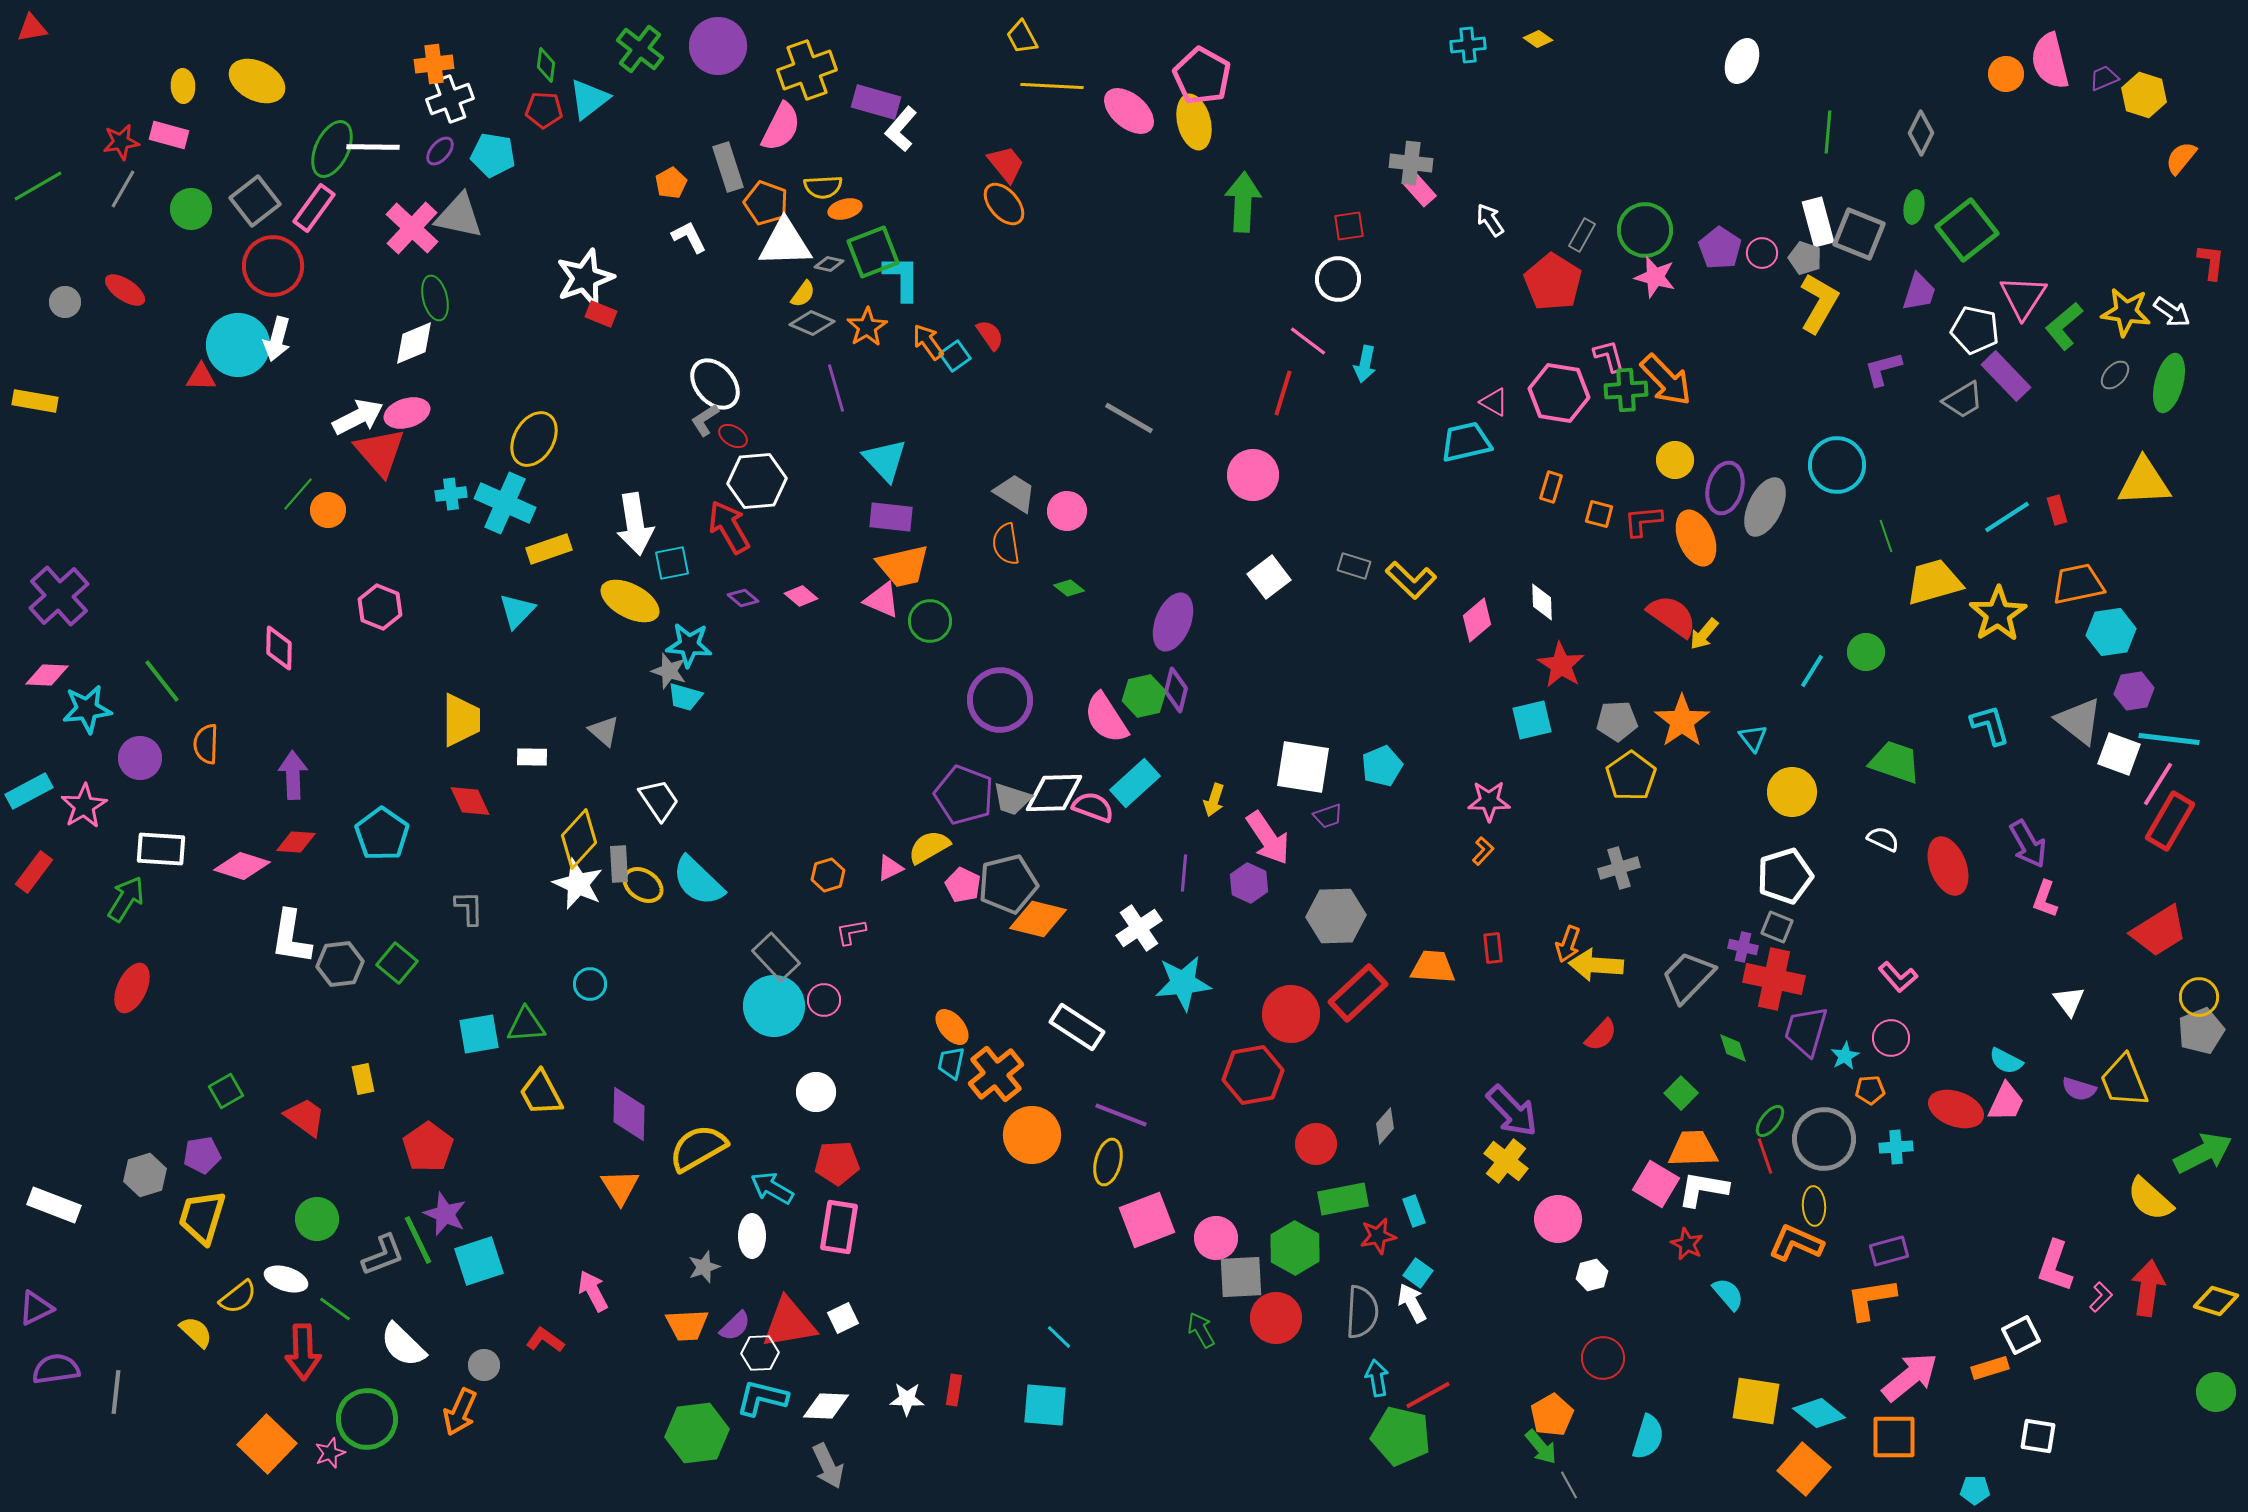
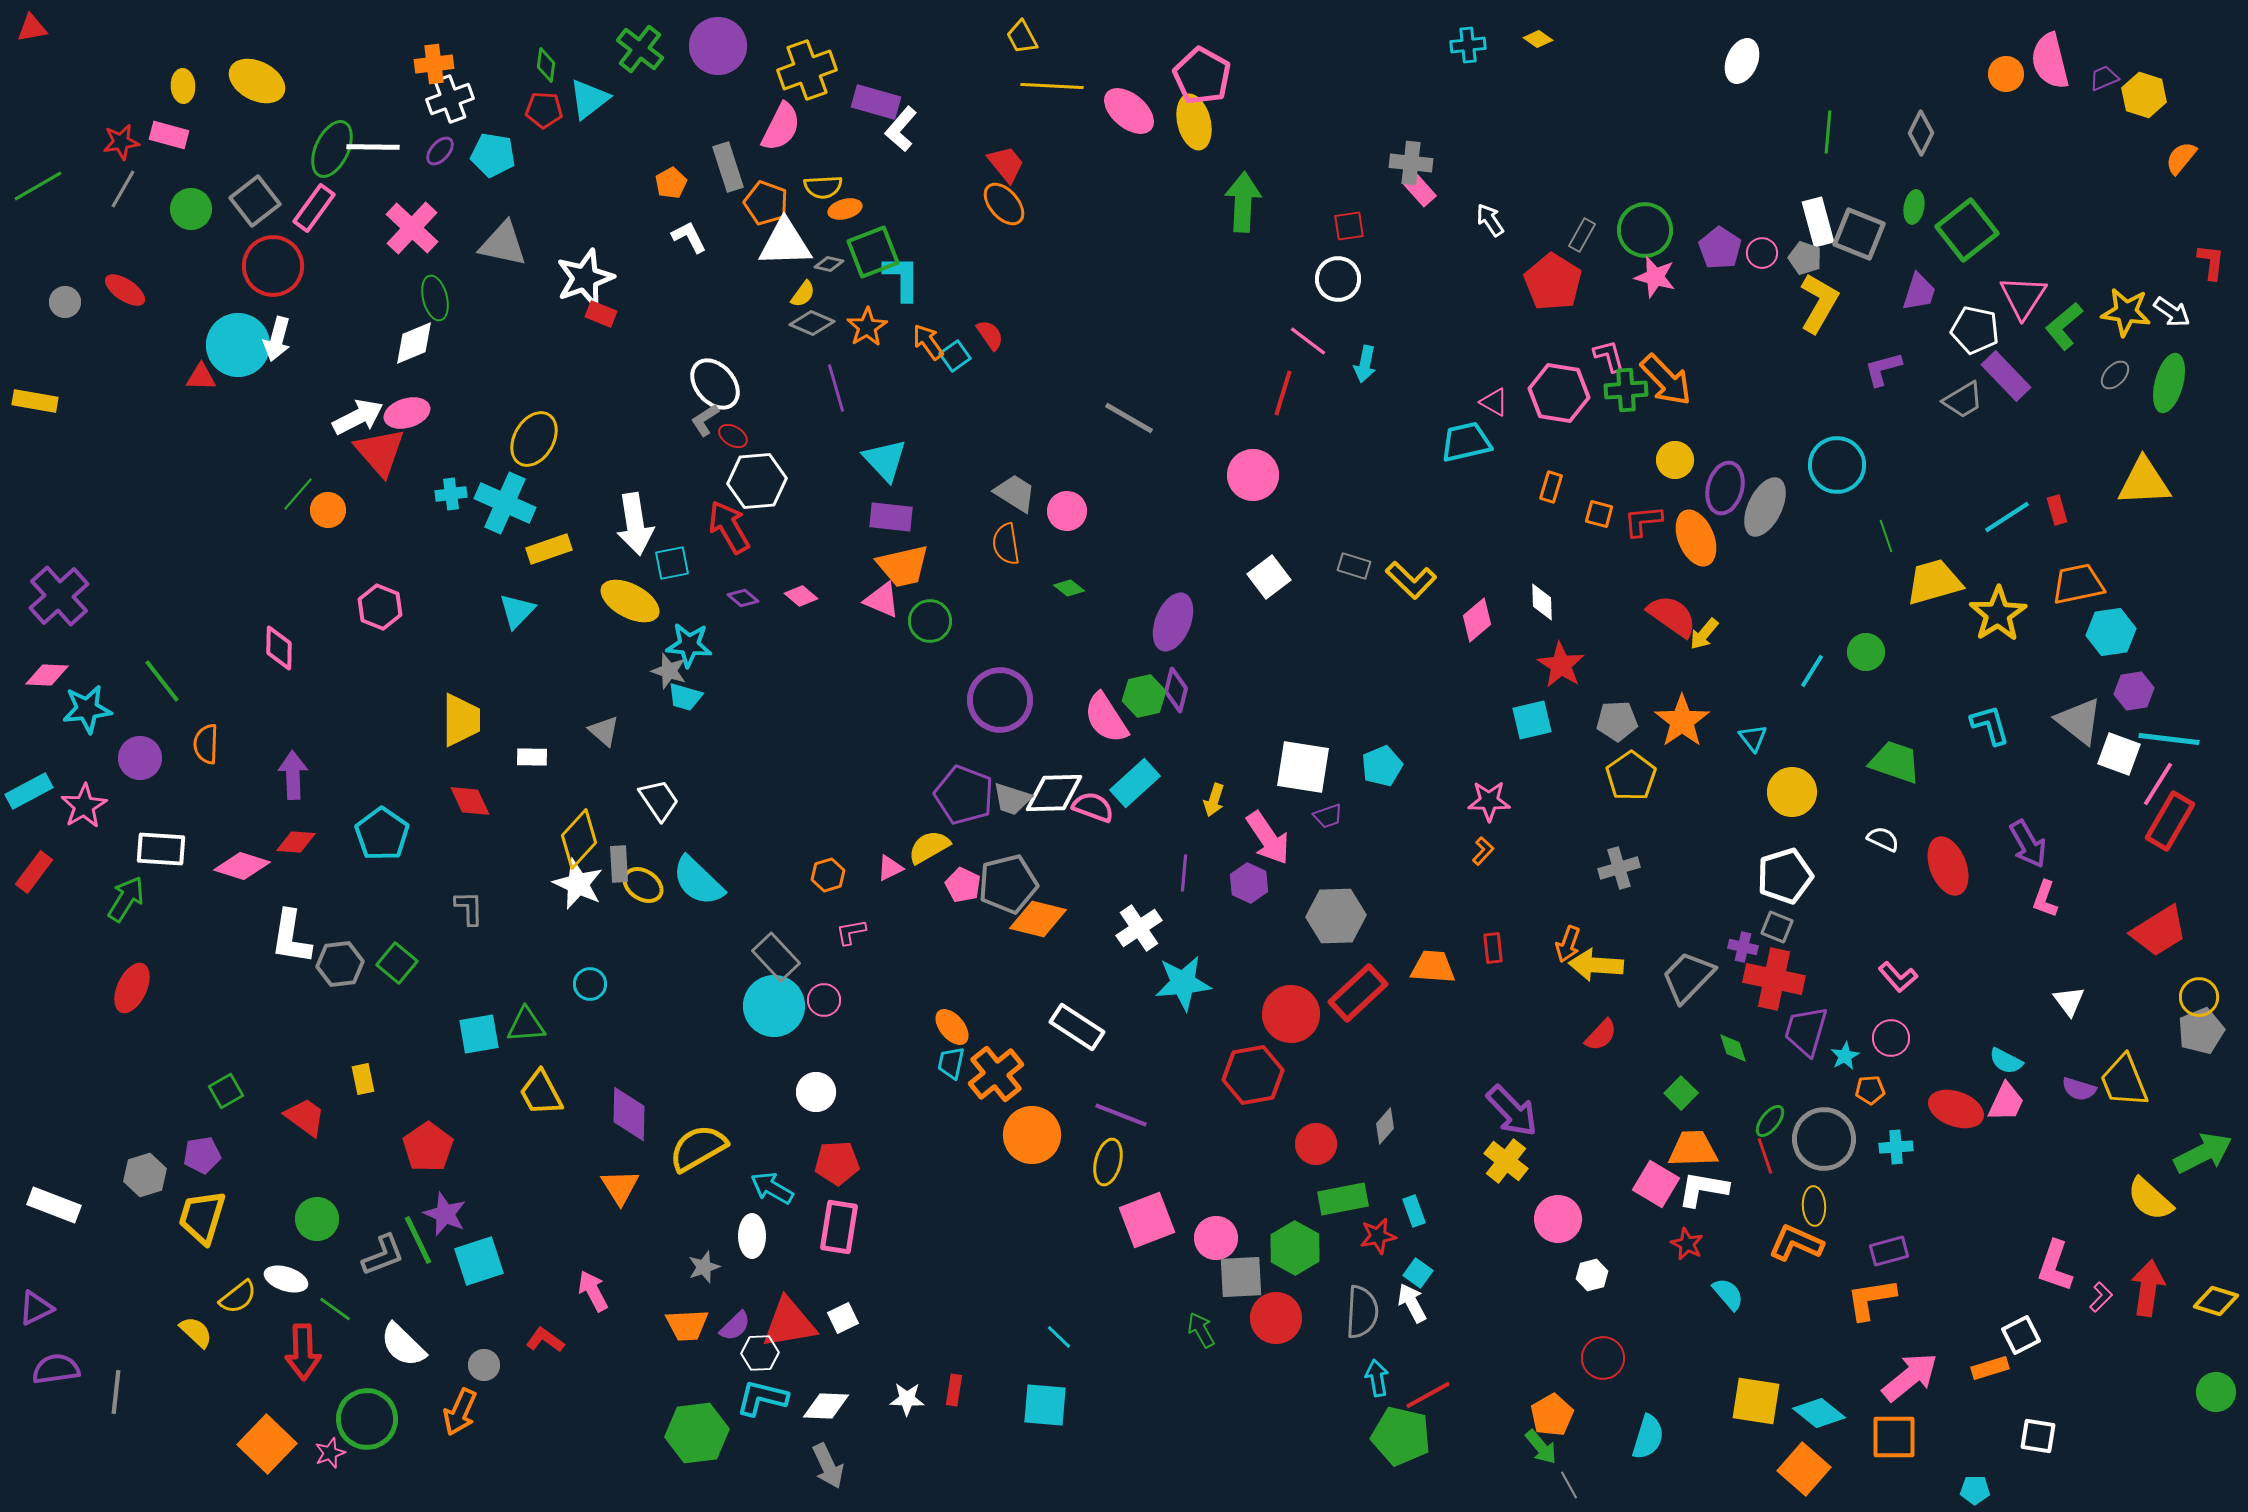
gray triangle at (459, 216): moved 44 px right, 28 px down
